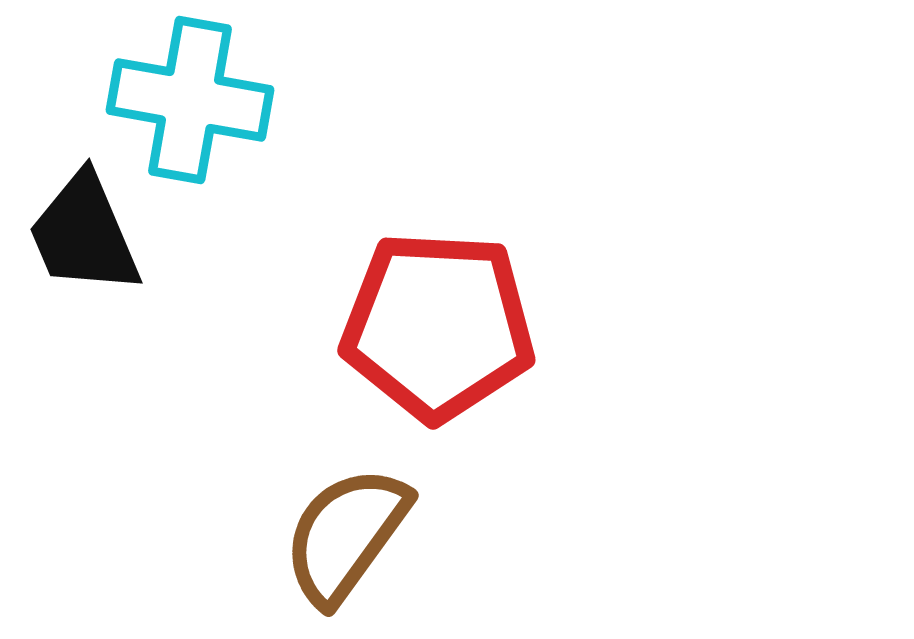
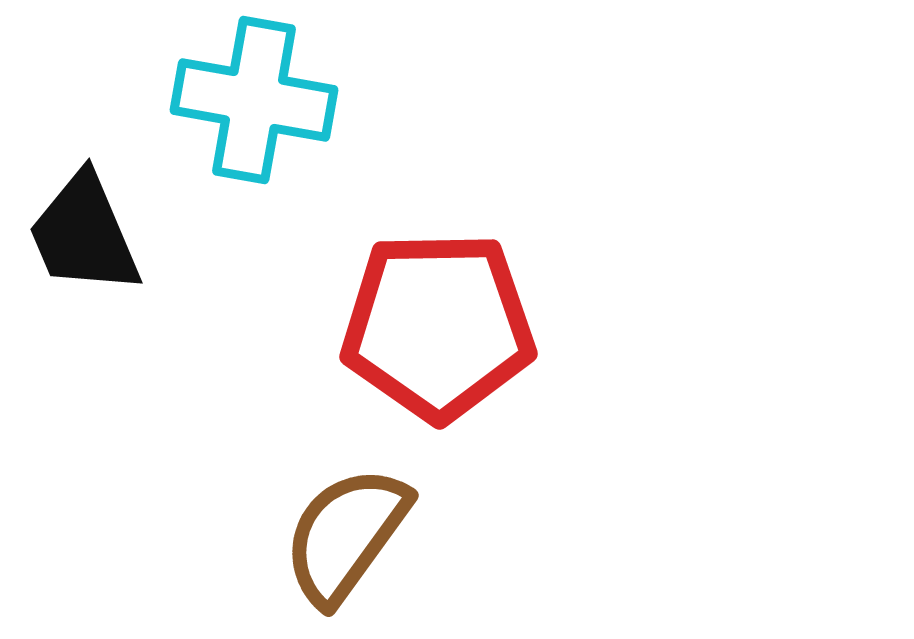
cyan cross: moved 64 px right
red pentagon: rotated 4 degrees counterclockwise
